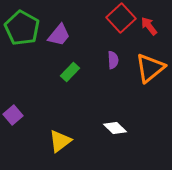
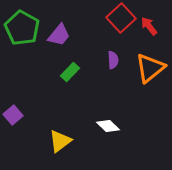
white diamond: moved 7 px left, 2 px up
